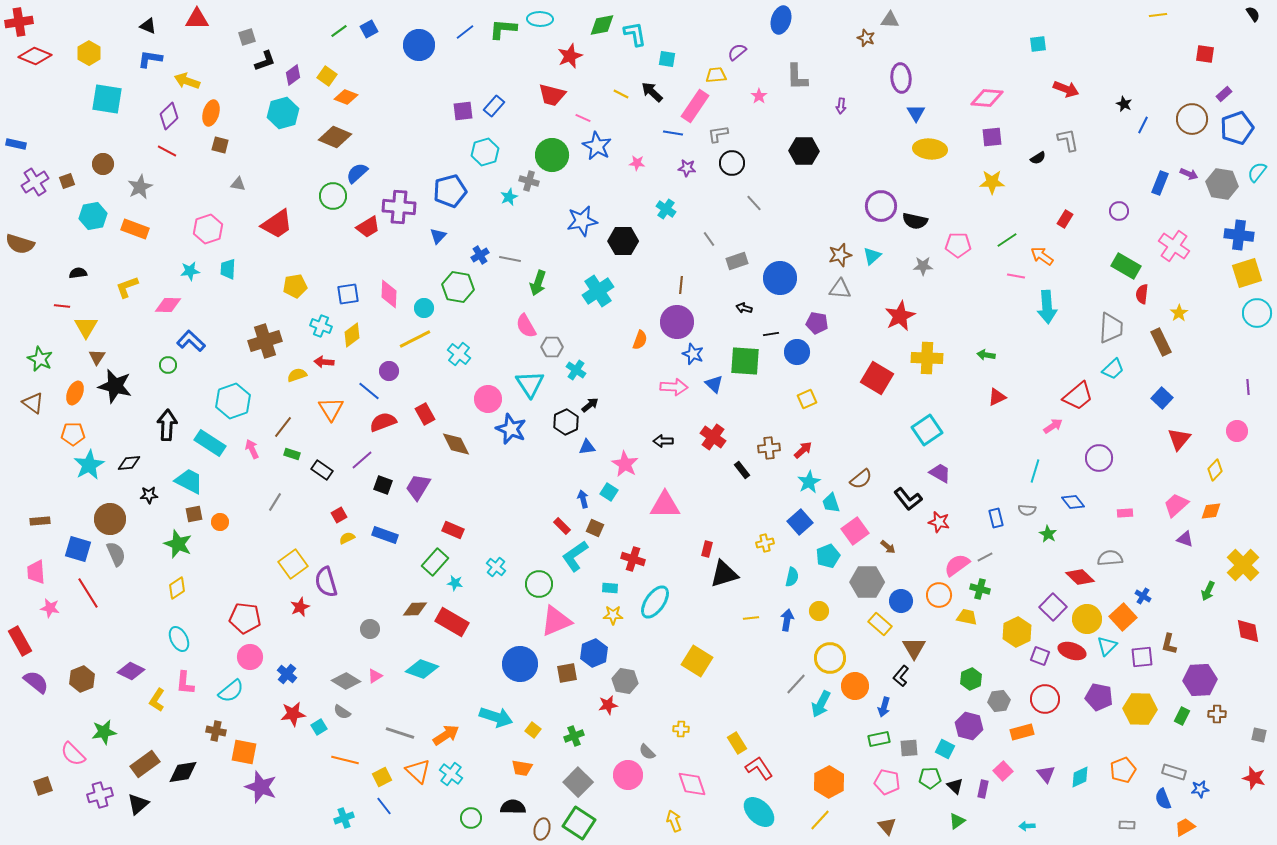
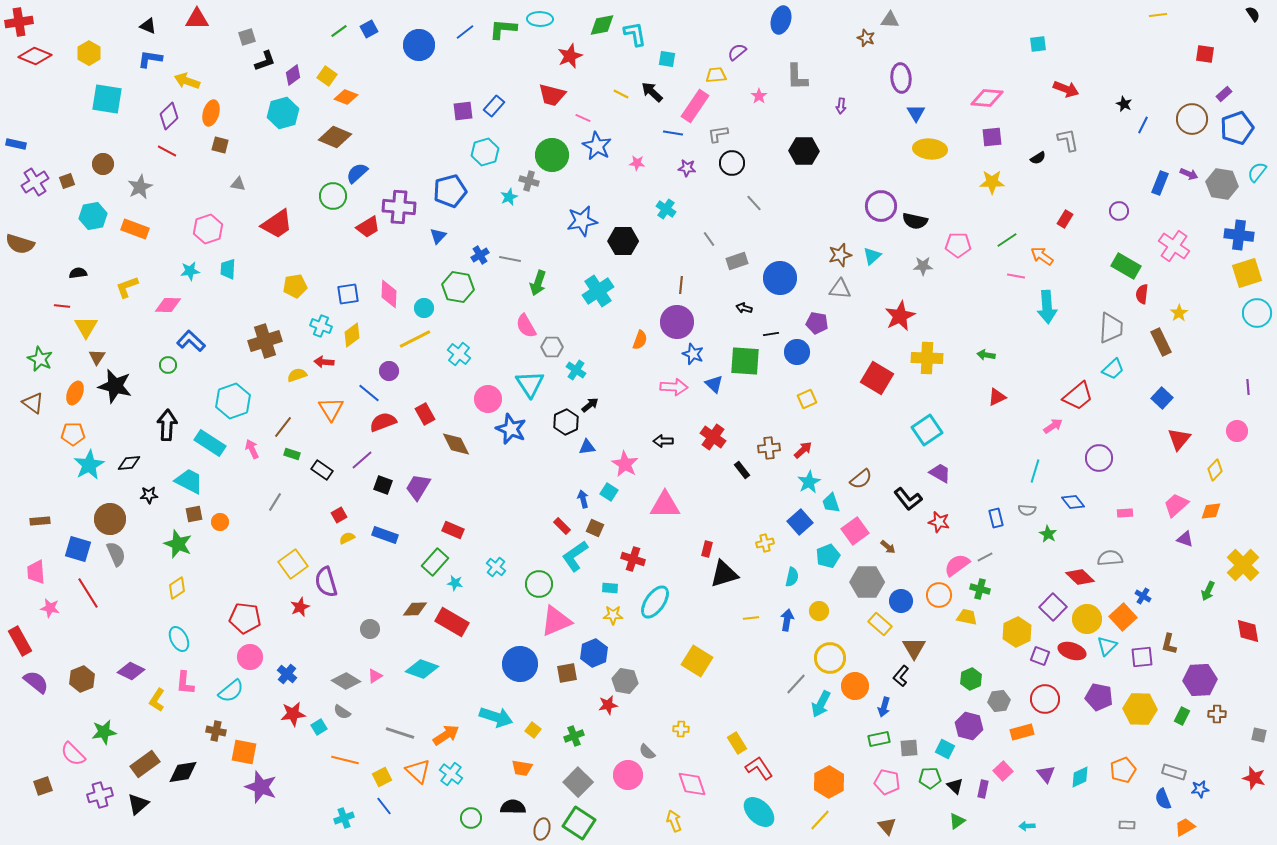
blue line at (369, 391): moved 2 px down
